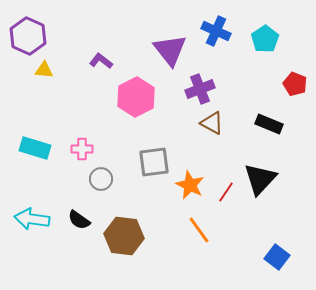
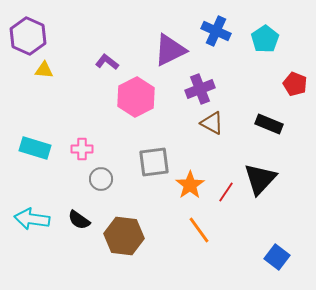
purple triangle: rotated 42 degrees clockwise
purple L-shape: moved 6 px right, 1 px down
orange star: rotated 12 degrees clockwise
